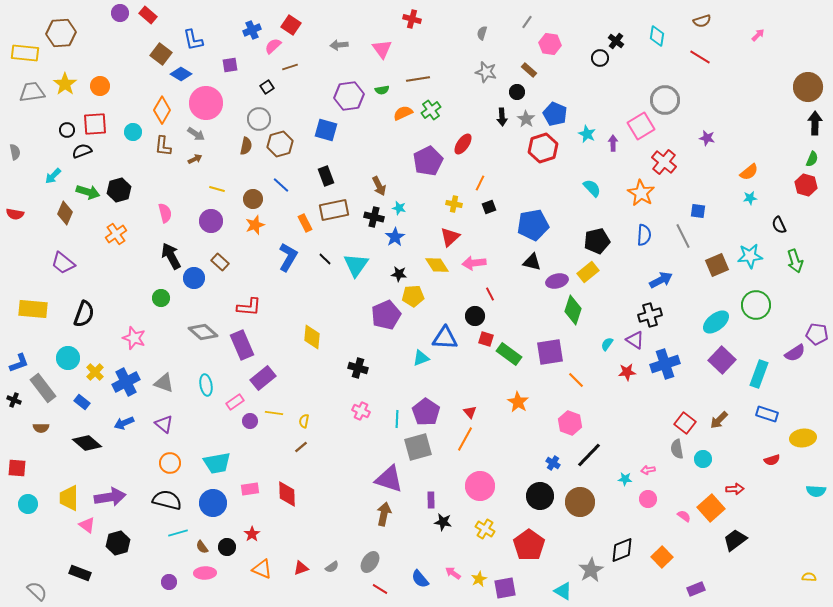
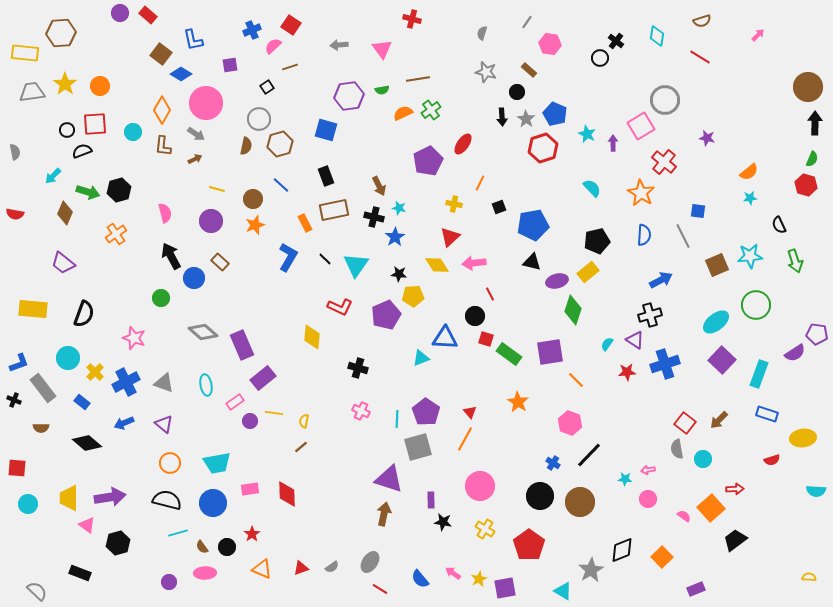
black square at (489, 207): moved 10 px right
red L-shape at (249, 307): moved 91 px right; rotated 20 degrees clockwise
